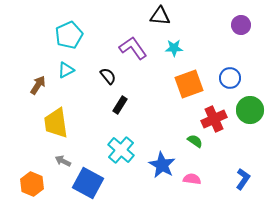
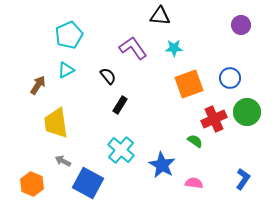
green circle: moved 3 px left, 2 px down
pink semicircle: moved 2 px right, 4 px down
